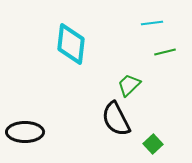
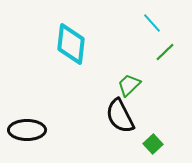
cyan line: rotated 55 degrees clockwise
green line: rotated 30 degrees counterclockwise
black semicircle: moved 4 px right, 3 px up
black ellipse: moved 2 px right, 2 px up
